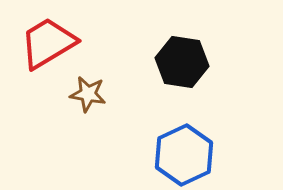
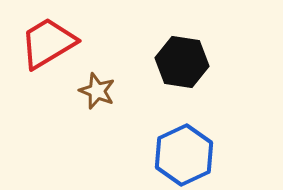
brown star: moved 9 px right, 3 px up; rotated 12 degrees clockwise
